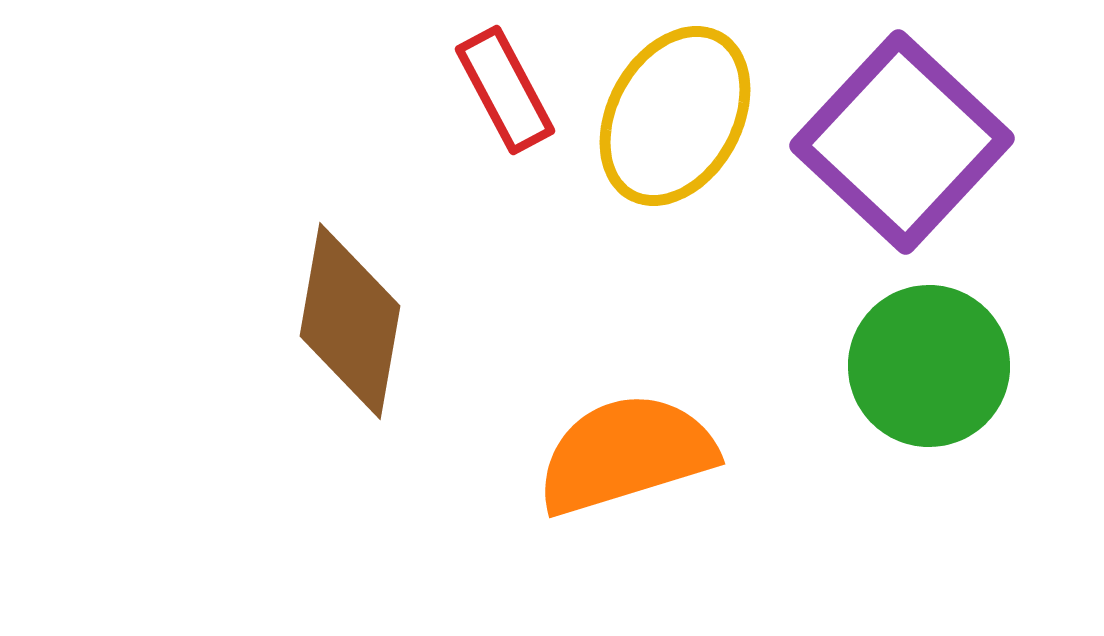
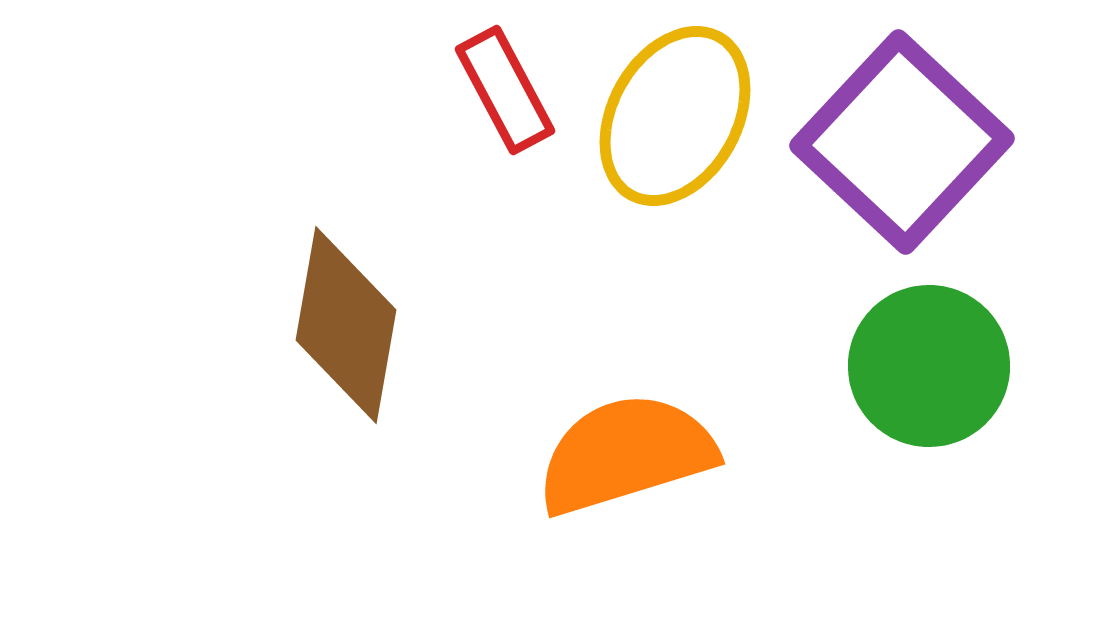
brown diamond: moved 4 px left, 4 px down
